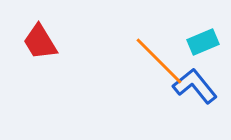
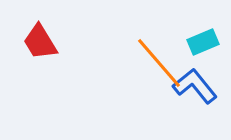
orange line: moved 2 px down; rotated 4 degrees clockwise
